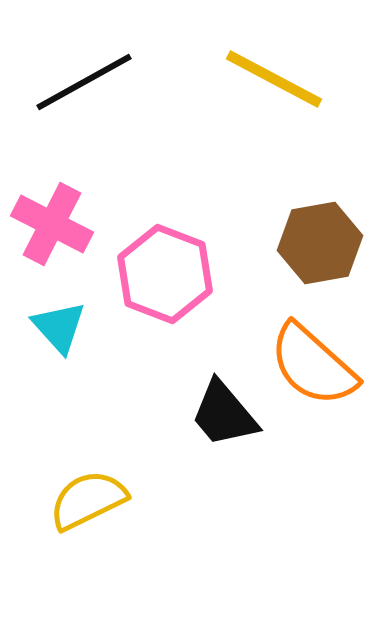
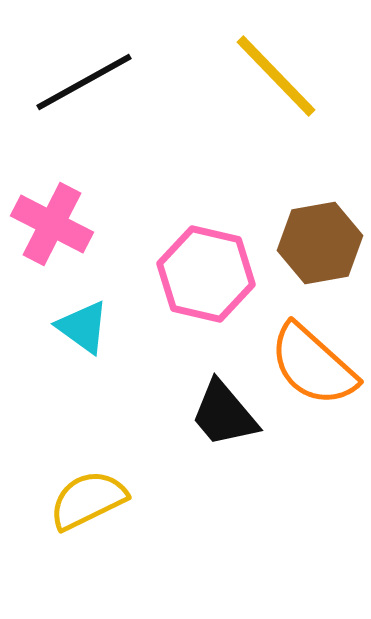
yellow line: moved 2 px right, 3 px up; rotated 18 degrees clockwise
pink hexagon: moved 41 px right; rotated 8 degrees counterclockwise
cyan triangle: moved 24 px right; rotated 12 degrees counterclockwise
